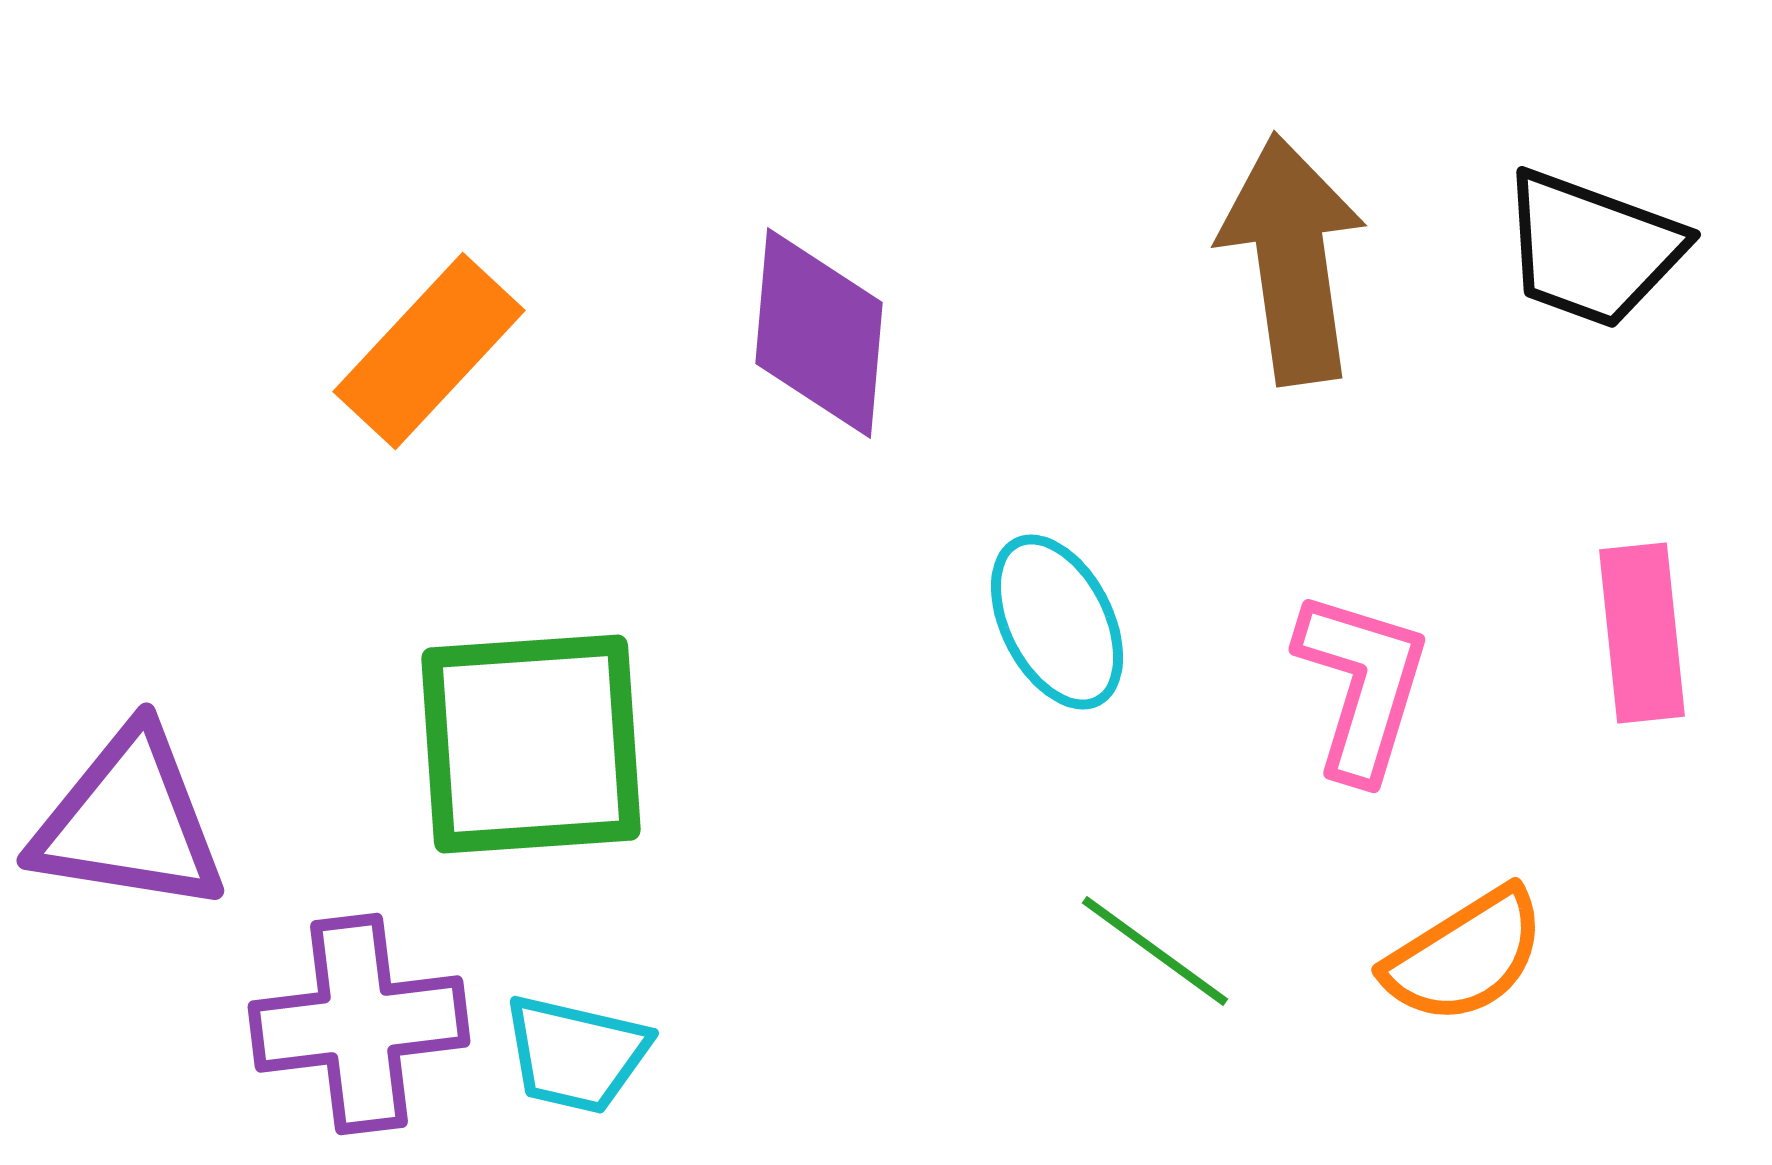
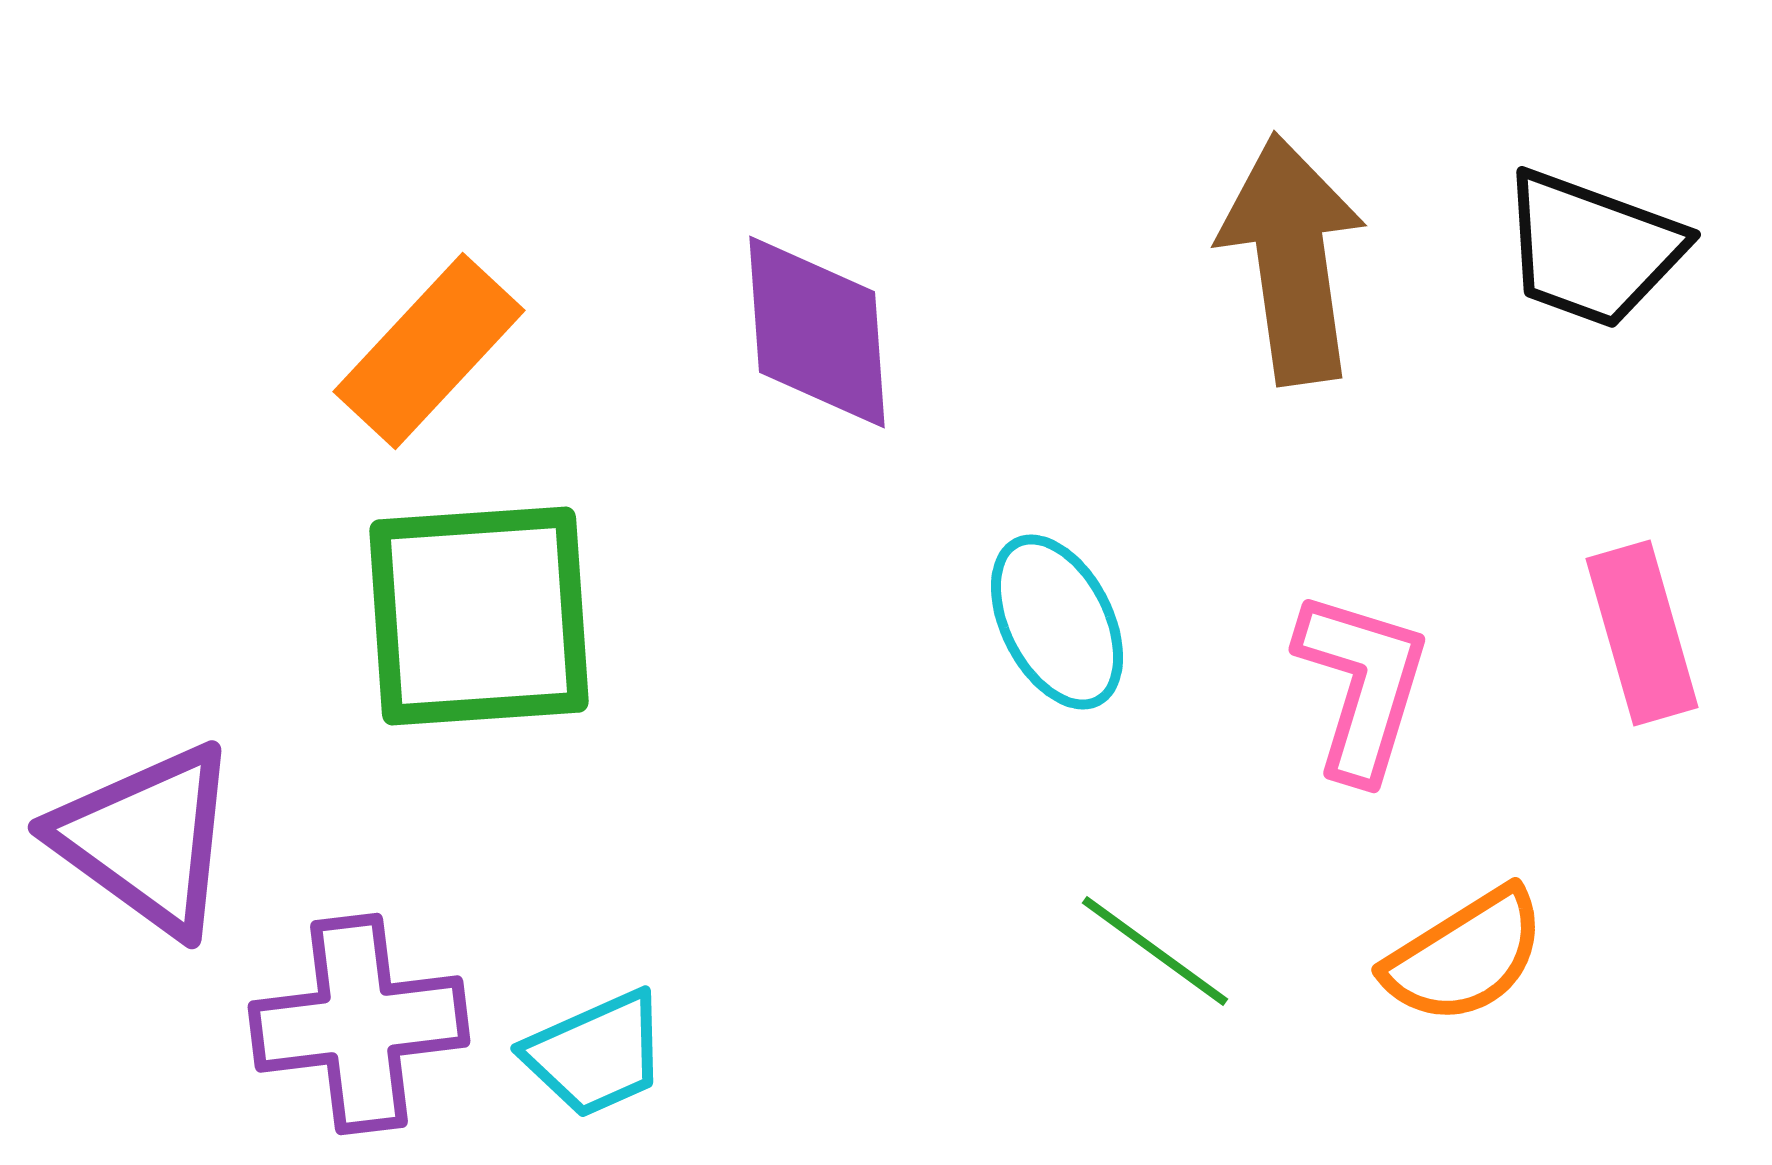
purple diamond: moved 2 px left, 1 px up; rotated 9 degrees counterclockwise
pink rectangle: rotated 10 degrees counterclockwise
green square: moved 52 px left, 128 px up
purple triangle: moved 18 px right, 18 px down; rotated 27 degrees clockwise
cyan trapezoid: moved 20 px right; rotated 37 degrees counterclockwise
